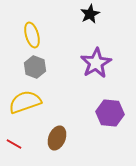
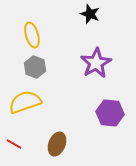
black star: rotated 24 degrees counterclockwise
brown ellipse: moved 6 px down
